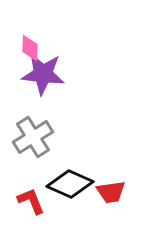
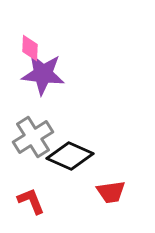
black diamond: moved 28 px up
